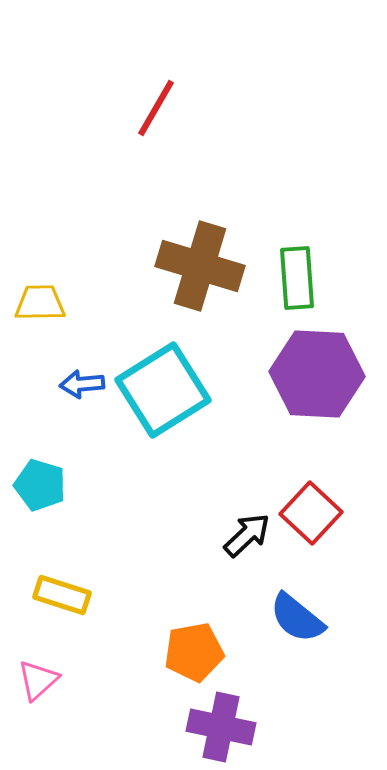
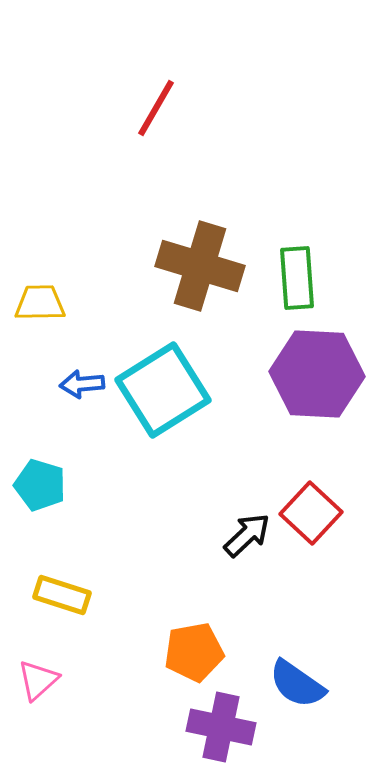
blue semicircle: moved 66 px down; rotated 4 degrees counterclockwise
